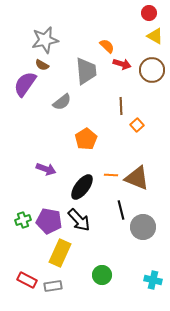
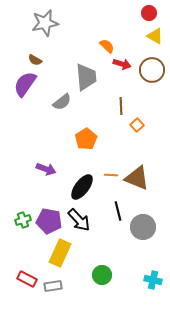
gray star: moved 17 px up
brown semicircle: moved 7 px left, 5 px up
gray trapezoid: moved 6 px down
black line: moved 3 px left, 1 px down
red rectangle: moved 1 px up
